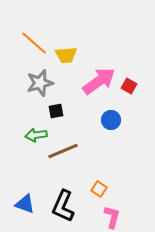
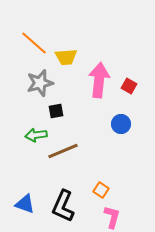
yellow trapezoid: moved 2 px down
pink arrow: moved 1 px up; rotated 48 degrees counterclockwise
blue circle: moved 10 px right, 4 px down
orange square: moved 2 px right, 1 px down
